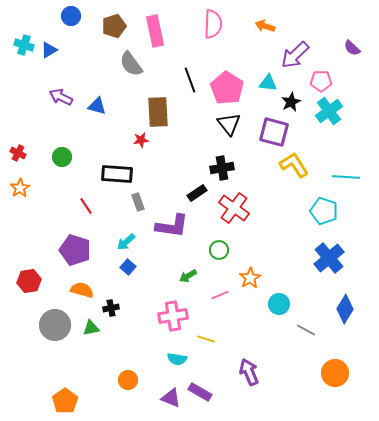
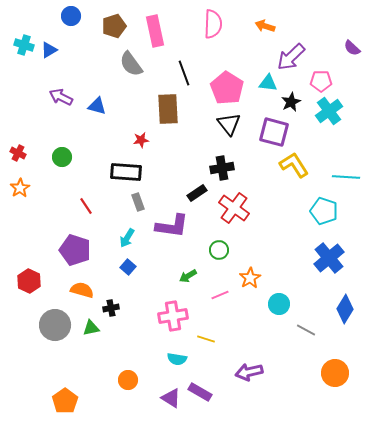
purple arrow at (295, 55): moved 4 px left, 2 px down
black line at (190, 80): moved 6 px left, 7 px up
brown rectangle at (158, 112): moved 10 px right, 3 px up
black rectangle at (117, 174): moved 9 px right, 2 px up
cyan arrow at (126, 242): moved 1 px right, 4 px up; rotated 18 degrees counterclockwise
red hexagon at (29, 281): rotated 25 degrees counterclockwise
purple arrow at (249, 372): rotated 80 degrees counterclockwise
purple triangle at (171, 398): rotated 10 degrees clockwise
